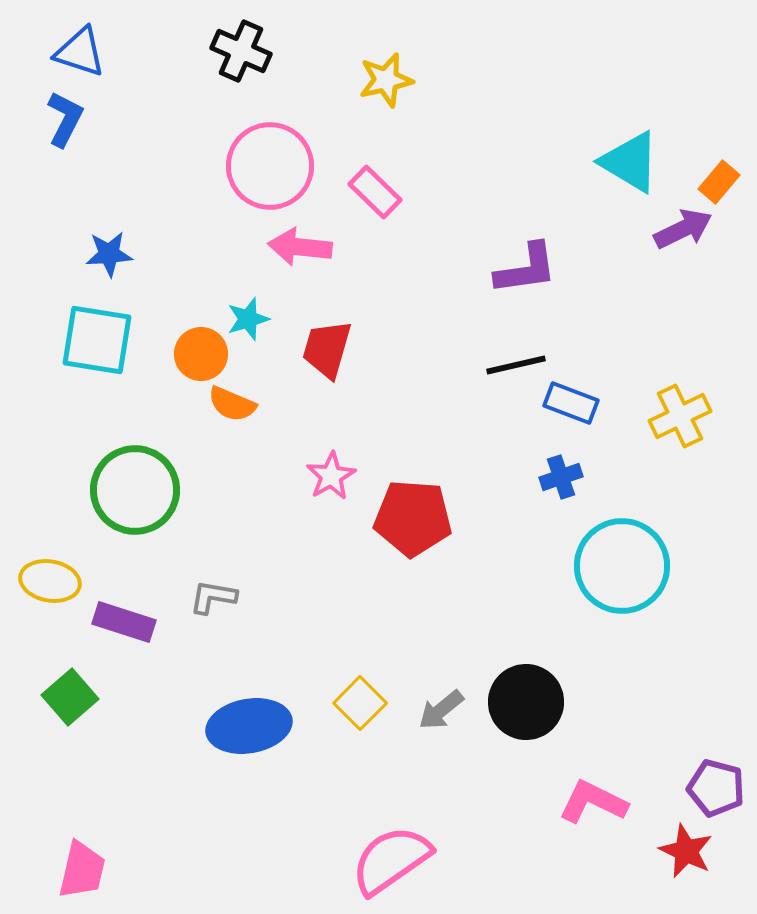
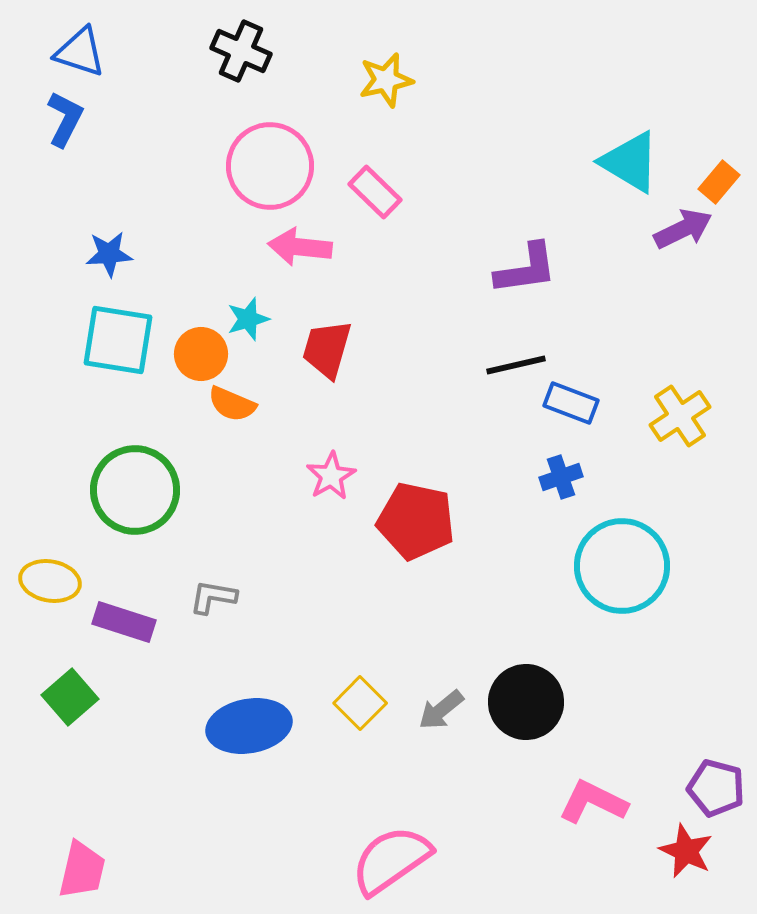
cyan square: moved 21 px right
yellow cross: rotated 8 degrees counterclockwise
red pentagon: moved 3 px right, 3 px down; rotated 8 degrees clockwise
